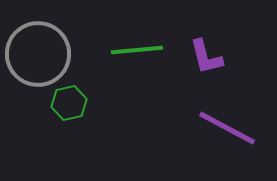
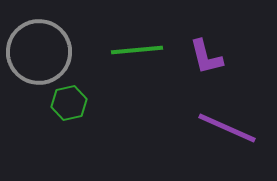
gray circle: moved 1 px right, 2 px up
purple line: rotated 4 degrees counterclockwise
